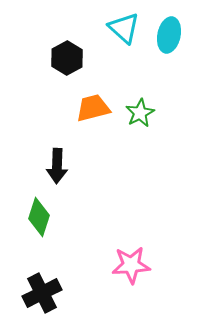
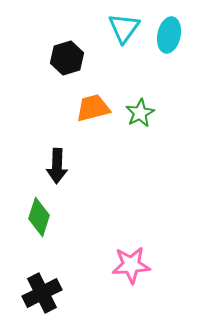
cyan triangle: rotated 24 degrees clockwise
black hexagon: rotated 12 degrees clockwise
